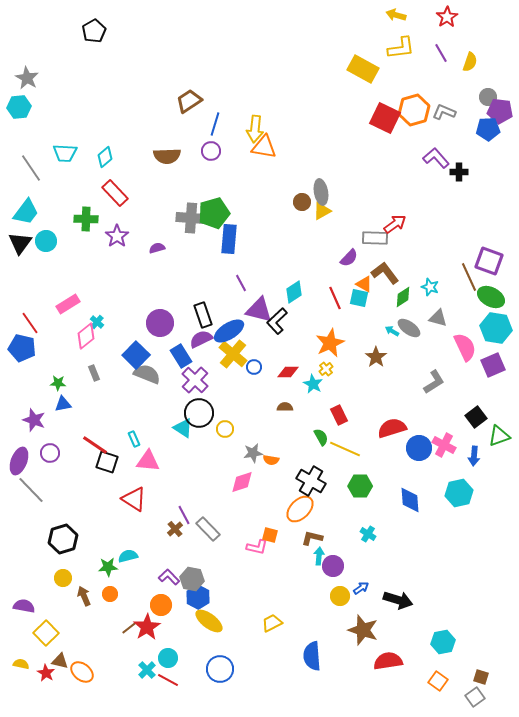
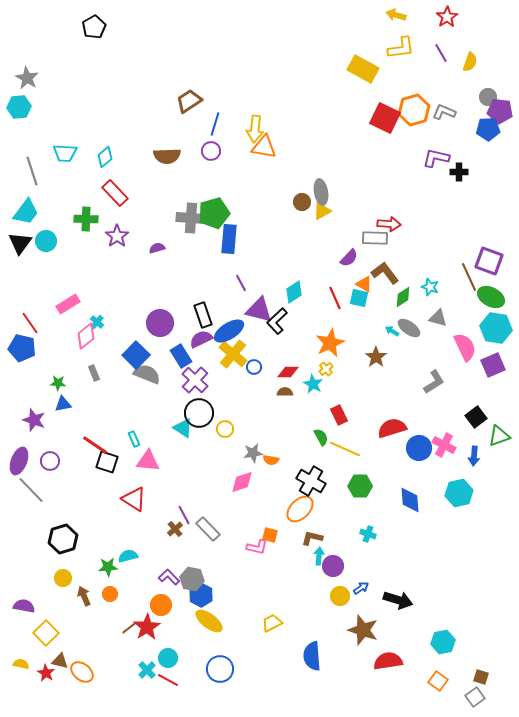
black pentagon at (94, 31): moved 4 px up
purple L-shape at (436, 158): rotated 36 degrees counterclockwise
gray line at (31, 168): moved 1 px right, 3 px down; rotated 16 degrees clockwise
red arrow at (395, 224): moved 6 px left; rotated 40 degrees clockwise
brown semicircle at (285, 407): moved 15 px up
purple circle at (50, 453): moved 8 px down
cyan cross at (368, 534): rotated 14 degrees counterclockwise
blue hexagon at (198, 597): moved 3 px right, 2 px up
